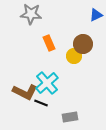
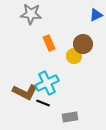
cyan cross: rotated 15 degrees clockwise
black line: moved 2 px right
